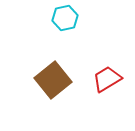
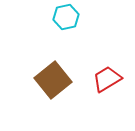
cyan hexagon: moved 1 px right, 1 px up
